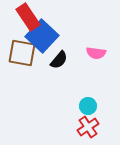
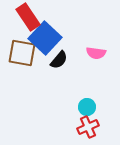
blue square: moved 3 px right, 2 px down
cyan circle: moved 1 px left, 1 px down
red cross: rotated 10 degrees clockwise
